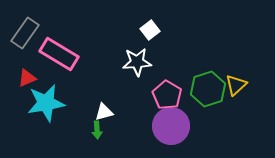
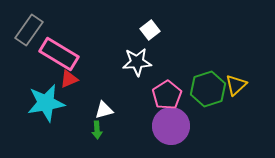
gray rectangle: moved 4 px right, 3 px up
red triangle: moved 42 px right, 1 px down
pink pentagon: rotated 8 degrees clockwise
white triangle: moved 2 px up
